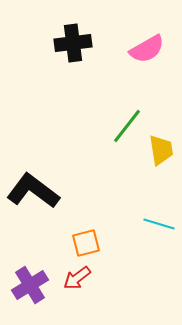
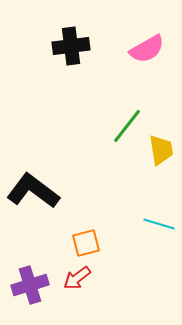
black cross: moved 2 px left, 3 px down
purple cross: rotated 15 degrees clockwise
